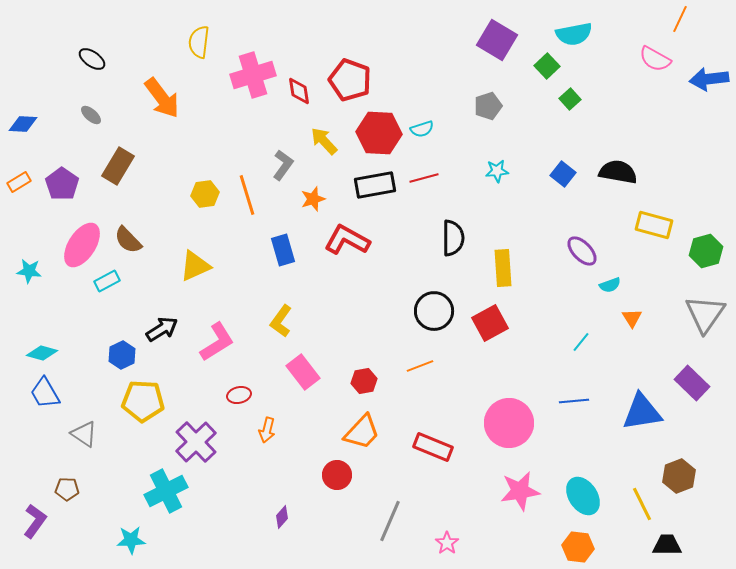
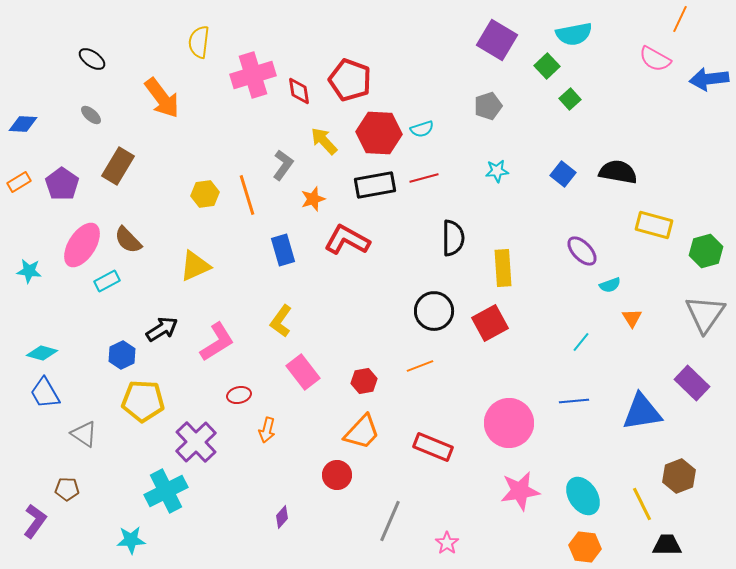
orange hexagon at (578, 547): moved 7 px right
